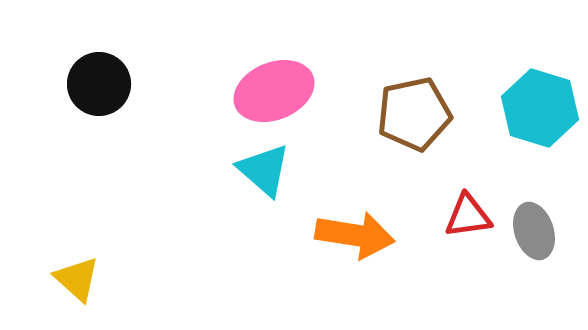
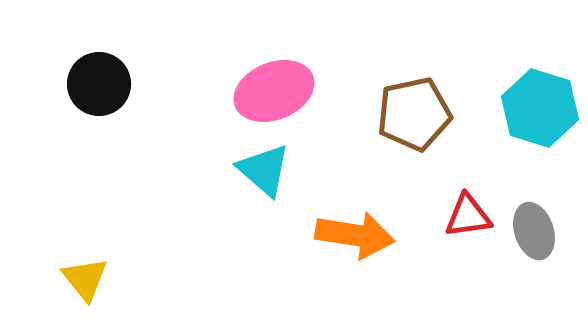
yellow triangle: moved 8 px right; rotated 9 degrees clockwise
